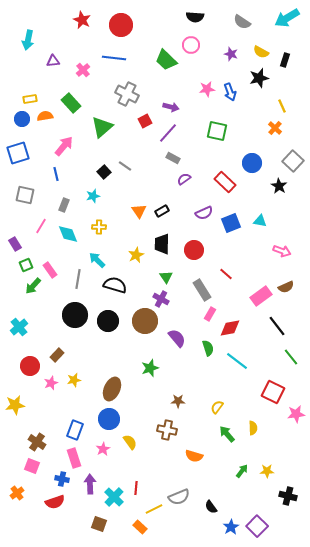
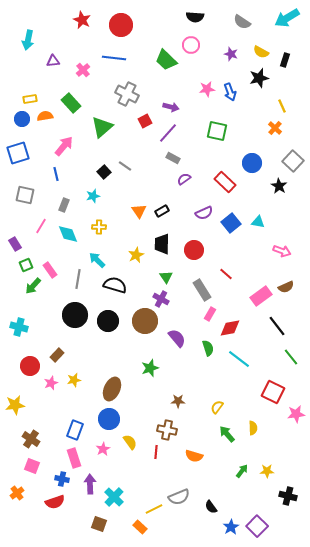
cyan triangle at (260, 221): moved 2 px left, 1 px down
blue square at (231, 223): rotated 18 degrees counterclockwise
cyan cross at (19, 327): rotated 36 degrees counterclockwise
cyan line at (237, 361): moved 2 px right, 2 px up
brown cross at (37, 442): moved 6 px left, 3 px up
red line at (136, 488): moved 20 px right, 36 px up
